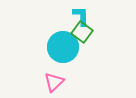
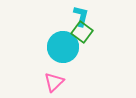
cyan L-shape: rotated 15 degrees clockwise
